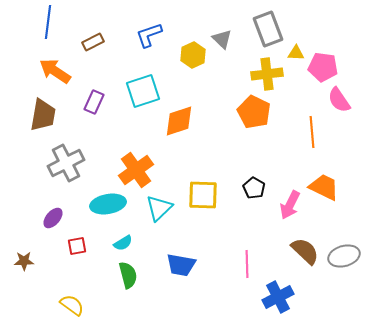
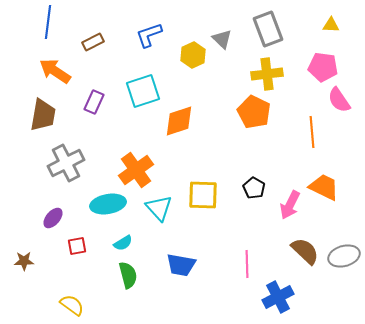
yellow triangle: moved 35 px right, 28 px up
cyan triangle: rotated 28 degrees counterclockwise
